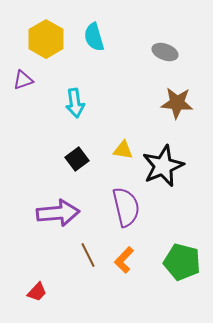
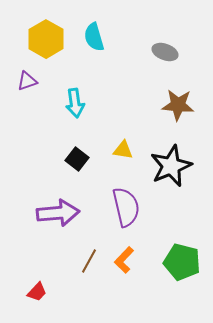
purple triangle: moved 4 px right, 1 px down
brown star: moved 1 px right, 2 px down
black square: rotated 15 degrees counterclockwise
black star: moved 8 px right
brown line: moved 1 px right, 6 px down; rotated 55 degrees clockwise
